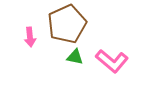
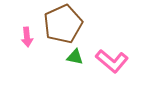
brown pentagon: moved 4 px left
pink arrow: moved 3 px left
